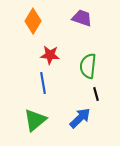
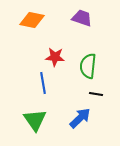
orange diamond: moved 1 px left, 1 px up; rotated 70 degrees clockwise
red star: moved 5 px right, 2 px down
black line: rotated 64 degrees counterclockwise
green triangle: rotated 25 degrees counterclockwise
